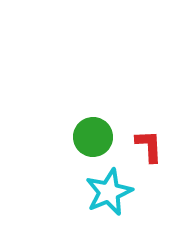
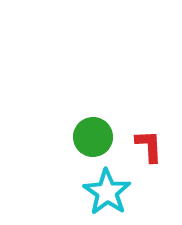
cyan star: moved 2 px left; rotated 15 degrees counterclockwise
